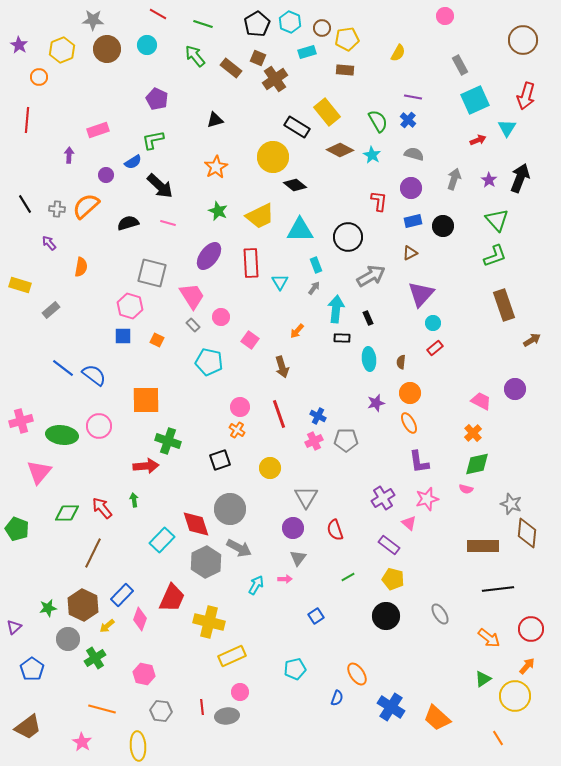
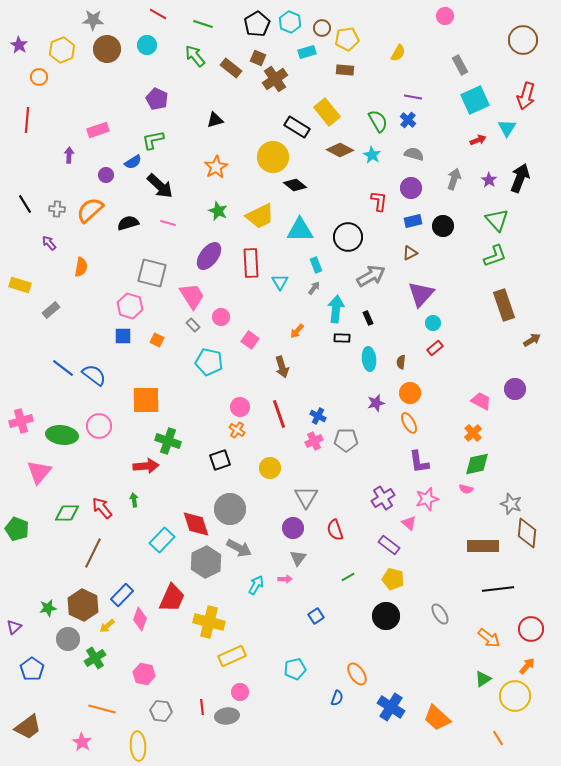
orange semicircle at (86, 206): moved 4 px right, 4 px down
